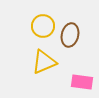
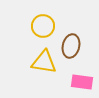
brown ellipse: moved 1 px right, 11 px down
yellow triangle: rotated 32 degrees clockwise
